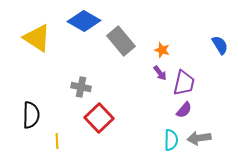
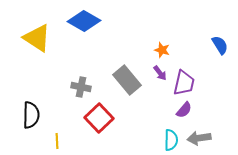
gray rectangle: moved 6 px right, 39 px down
